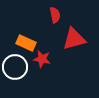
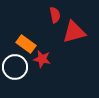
red triangle: moved 7 px up
orange rectangle: moved 1 px down; rotated 12 degrees clockwise
